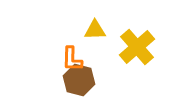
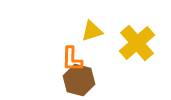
yellow triangle: moved 3 px left, 1 px down; rotated 15 degrees counterclockwise
yellow cross: moved 4 px up
